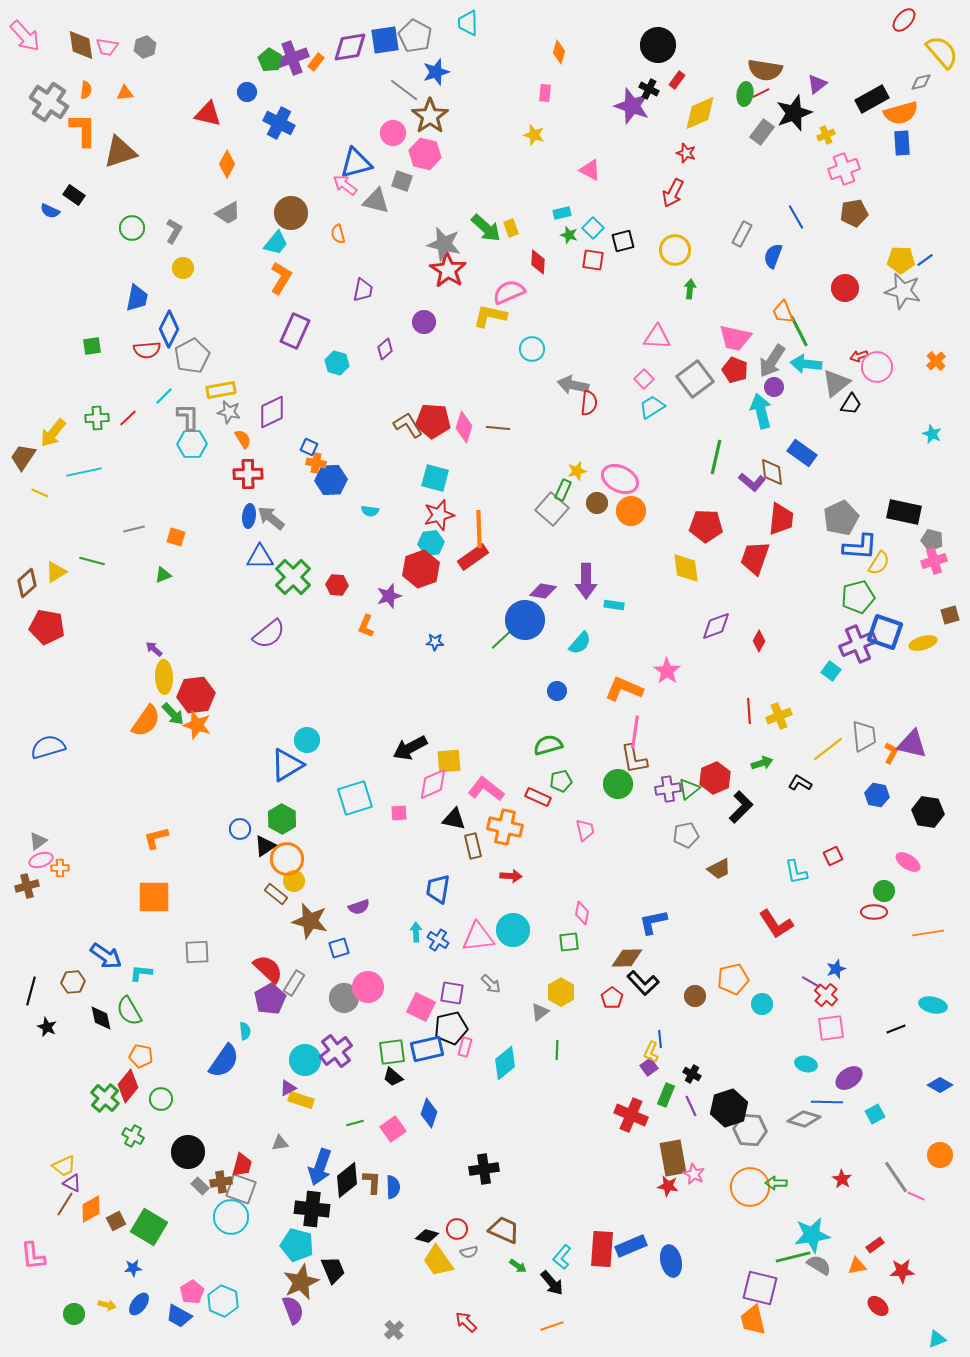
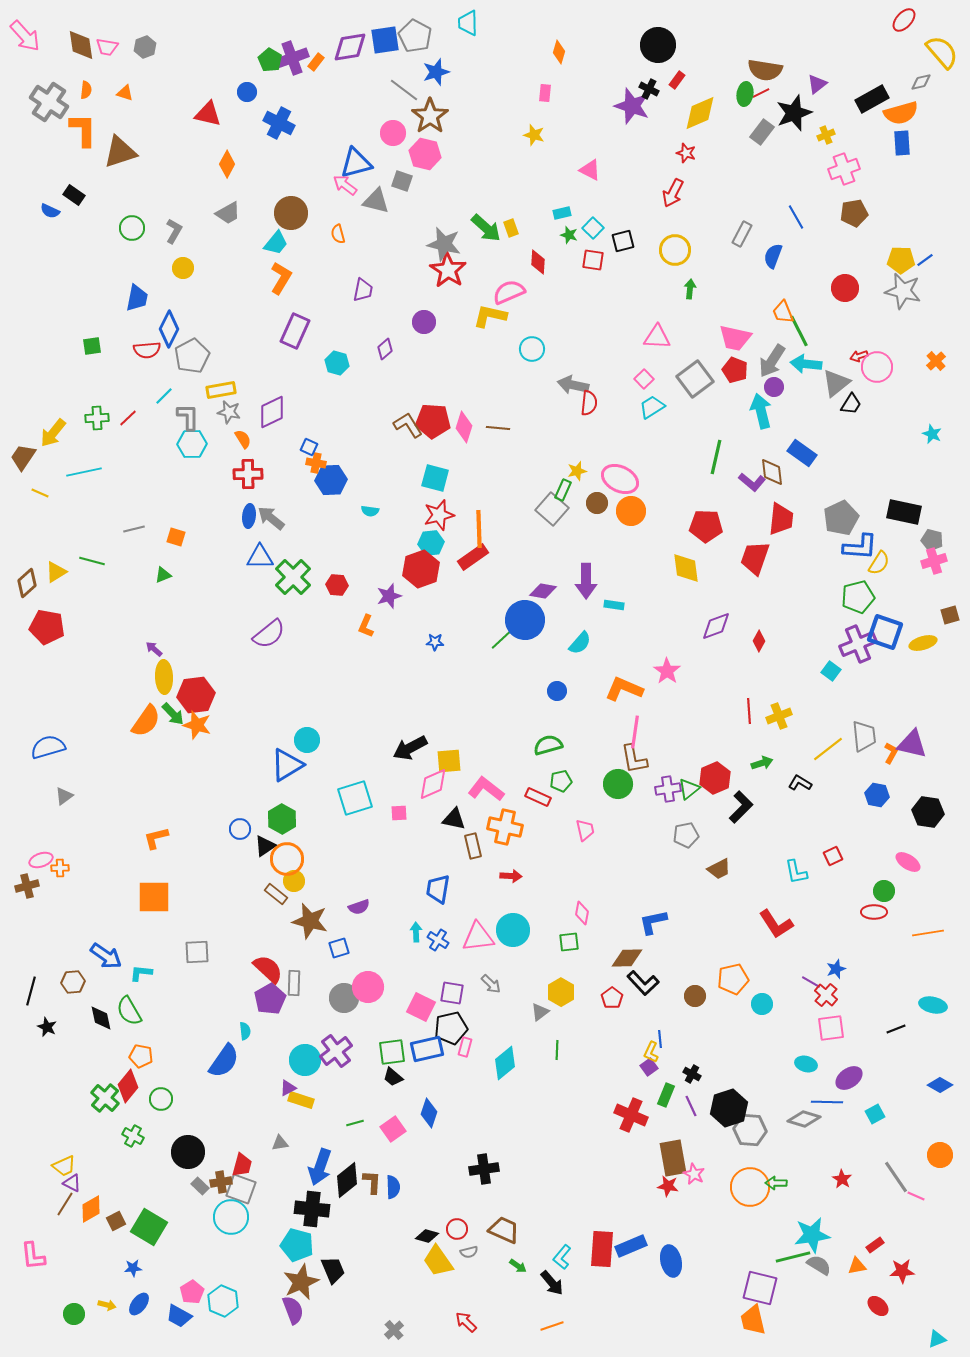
orange triangle at (125, 93): rotated 24 degrees clockwise
gray triangle at (38, 841): moved 26 px right, 45 px up
gray rectangle at (294, 983): rotated 30 degrees counterclockwise
